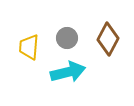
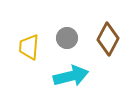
cyan arrow: moved 3 px right, 4 px down
